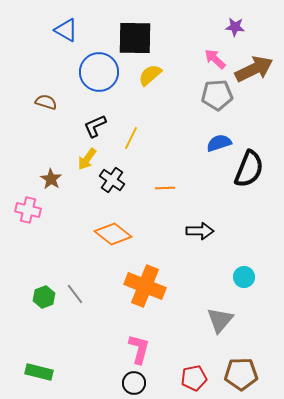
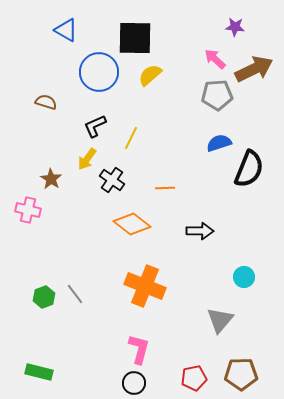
orange diamond: moved 19 px right, 10 px up
